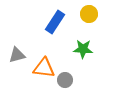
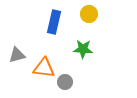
blue rectangle: moved 1 px left; rotated 20 degrees counterclockwise
gray circle: moved 2 px down
